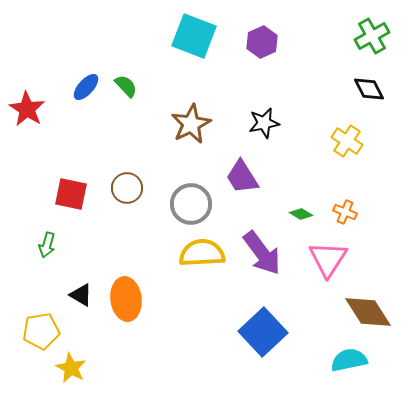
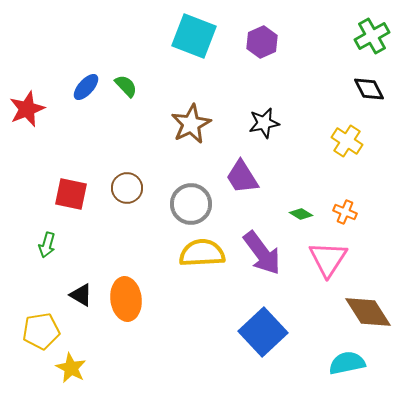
red star: rotated 18 degrees clockwise
cyan semicircle: moved 2 px left, 3 px down
